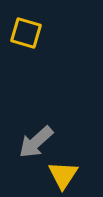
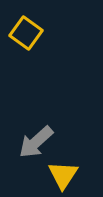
yellow square: rotated 20 degrees clockwise
